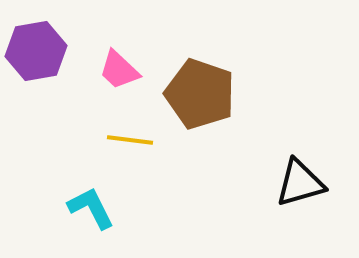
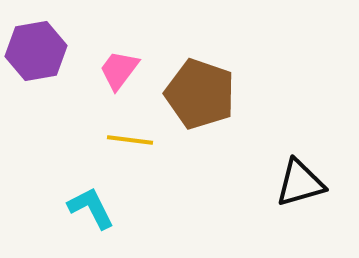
pink trapezoid: rotated 84 degrees clockwise
